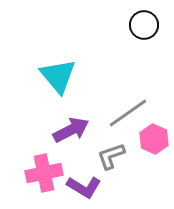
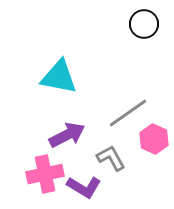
black circle: moved 1 px up
cyan triangle: moved 1 px right, 1 px down; rotated 39 degrees counterclockwise
purple arrow: moved 4 px left, 5 px down
gray L-shape: moved 2 px down; rotated 80 degrees clockwise
pink cross: moved 1 px right, 1 px down
